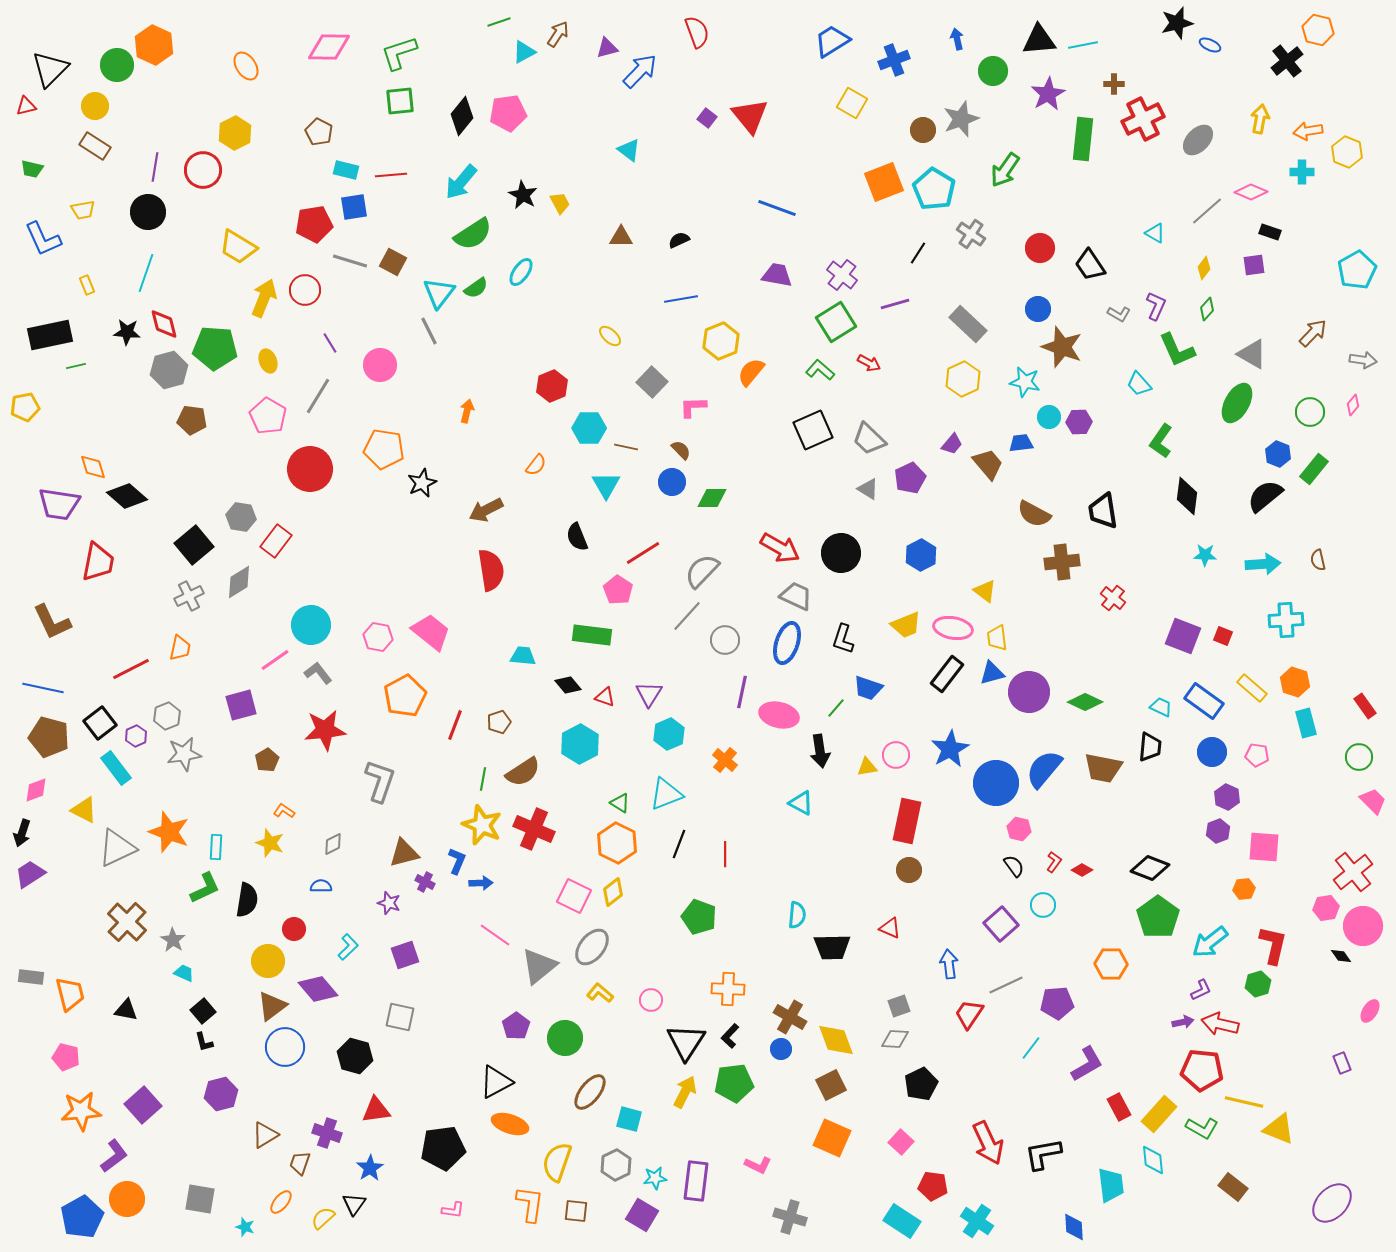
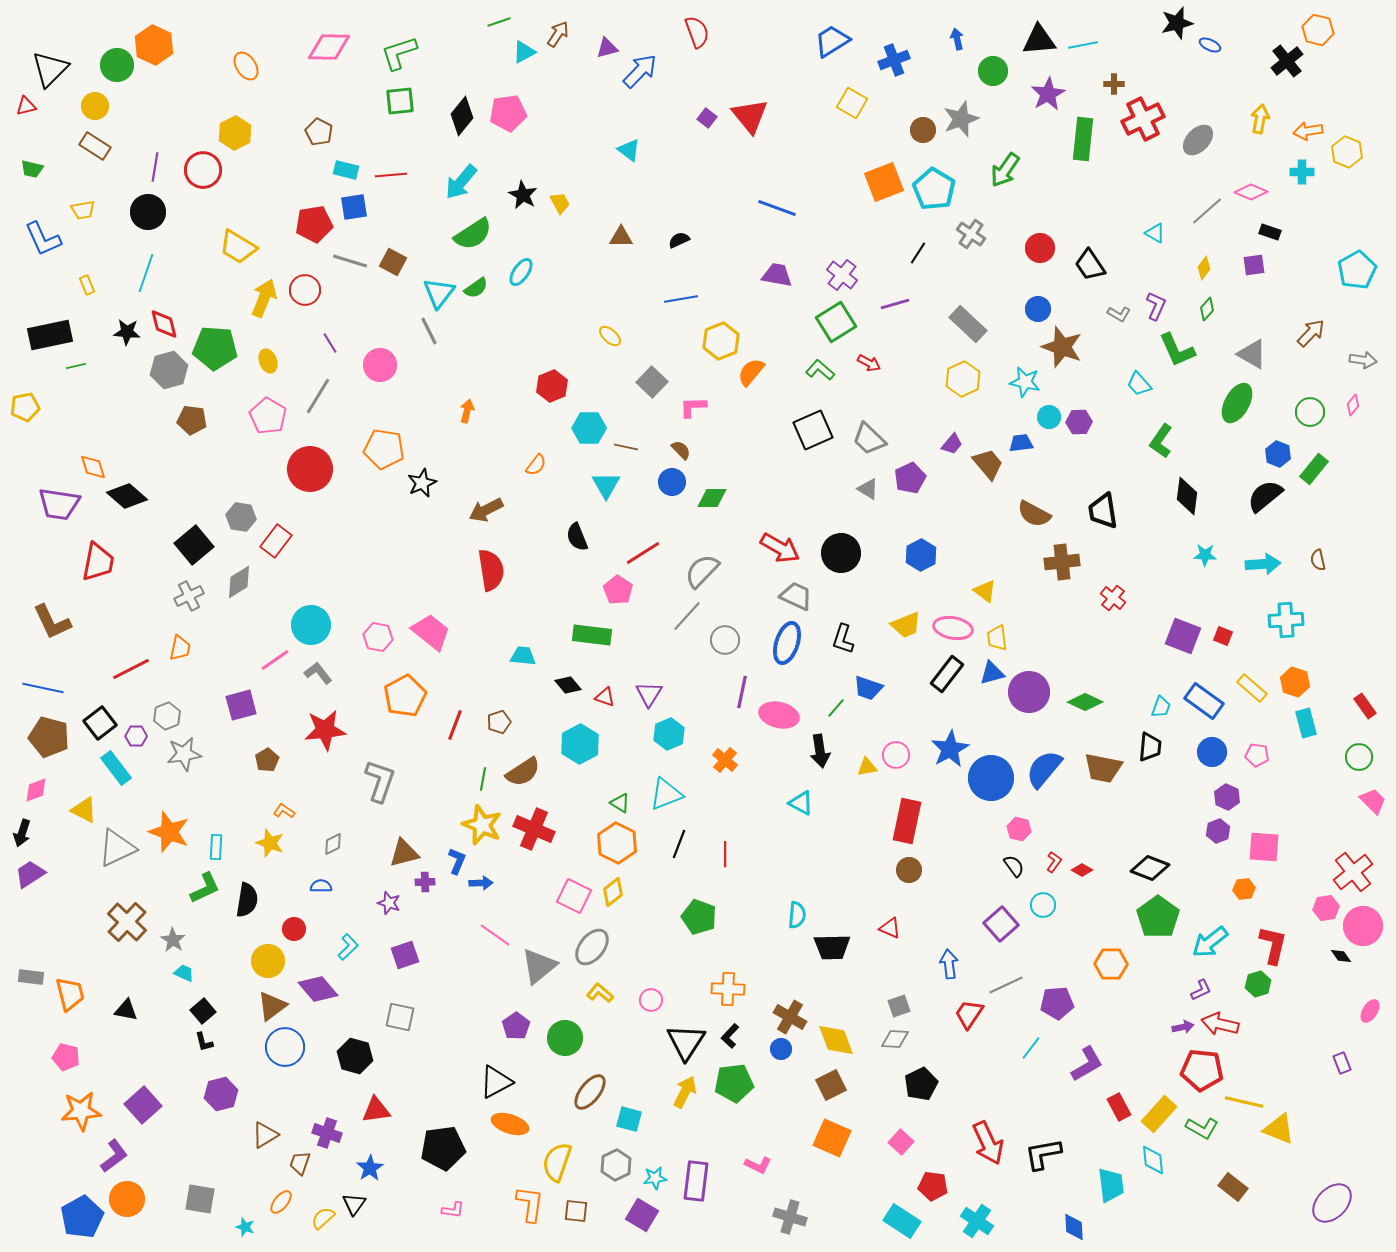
brown arrow at (1313, 333): moved 2 px left
cyan trapezoid at (1161, 707): rotated 85 degrees clockwise
purple hexagon at (136, 736): rotated 25 degrees clockwise
blue circle at (996, 783): moved 5 px left, 5 px up
purple cross at (425, 882): rotated 30 degrees counterclockwise
purple arrow at (1183, 1022): moved 5 px down
